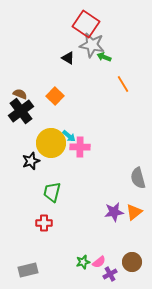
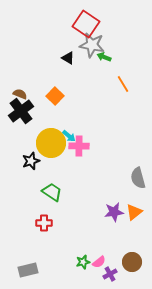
pink cross: moved 1 px left, 1 px up
green trapezoid: rotated 110 degrees clockwise
